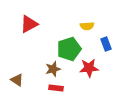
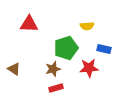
red triangle: rotated 30 degrees clockwise
blue rectangle: moved 2 px left, 5 px down; rotated 56 degrees counterclockwise
green pentagon: moved 3 px left, 1 px up
brown triangle: moved 3 px left, 11 px up
red rectangle: rotated 24 degrees counterclockwise
